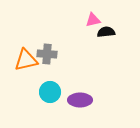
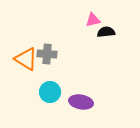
orange triangle: moved 1 px up; rotated 45 degrees clockwise
purple ellipse: moved 1 px right, 2 px down; rotated 10 degrees clockwise
